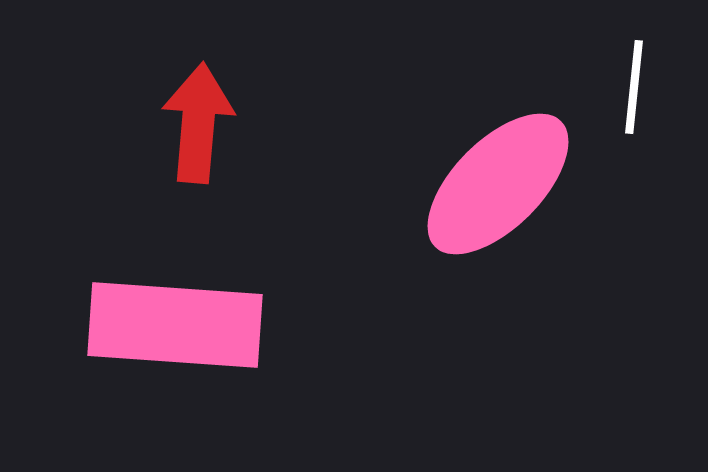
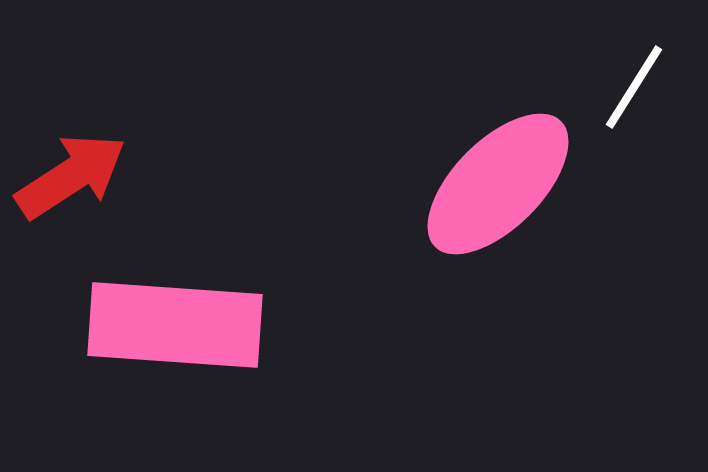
white line: rotated 26 degrees clockwise
red arrow: moved 127 px left, 53 px down; rotated 52 degrees clockwise
